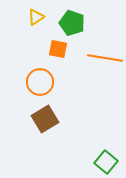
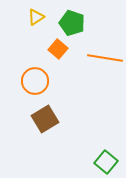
orange square: rotated 30 degrees clockwise
orange circle: moved 5 px left, 1 px up
